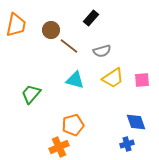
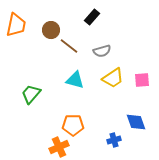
black rectangle: moved 1 px right, 1 px up
orange pentagon: rotated 15 degrees clockwise
blue cross: moved 13 px left, 4 px up
